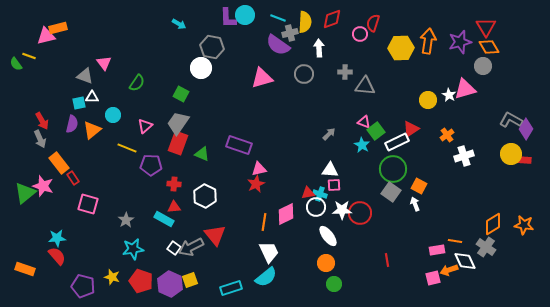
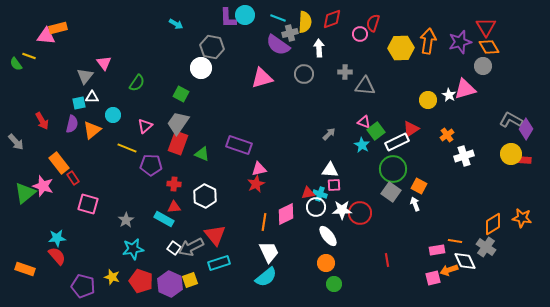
cyan arrow at (179, 24): moved 3 px left
pink triangle at (46, 36): rotated 18 degrees clockwise
gray triangle at (85, 76): rotated 48 degrees clockwise
gray arrow at (40, 139): moved 24 px left, 3 px down; rotated 18 degrees counterclockwise
orange star at (524, 225): moved 2 px left, 7 px up
cyan rectangle at (231, 288): moved 12 px left, 25 px up
